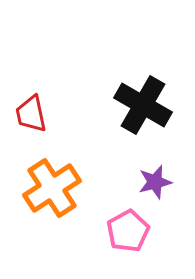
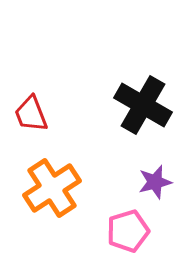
red trapezoid: rotated 9 degrees counterclockwise
pink pentagon: rotated 12 degrees clockwise
